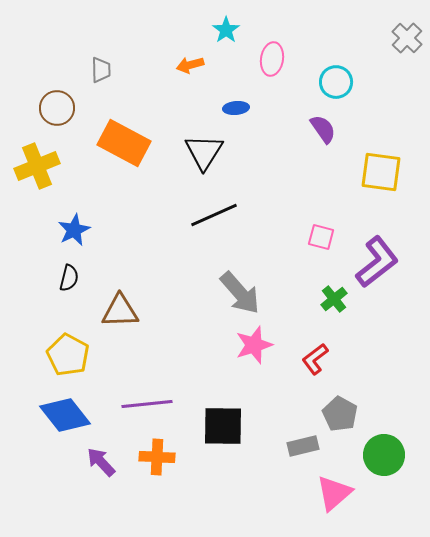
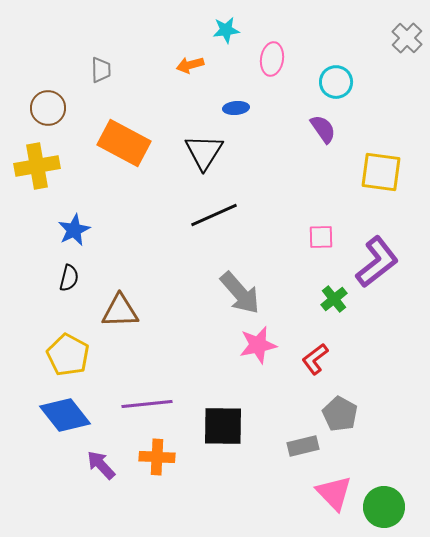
cyan star: rotated 28 degrees clockwise
brown circle: moved 9 px left
yellow cross: rotated 12 degrees clockwise
pink square: rotated 16 degrees counterclockwise
pink star: moved 4 px right; rotated 6 degrees clockwise
green circle: moved 52 px down
purple arrow: moved 3 px down
pink triangle: rotated 33 degrees counterclockwise
